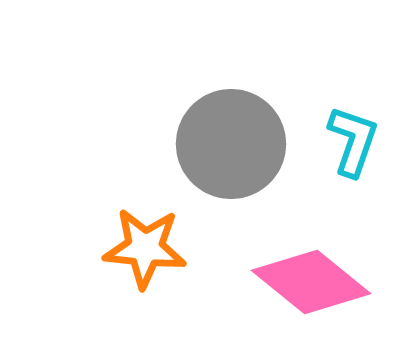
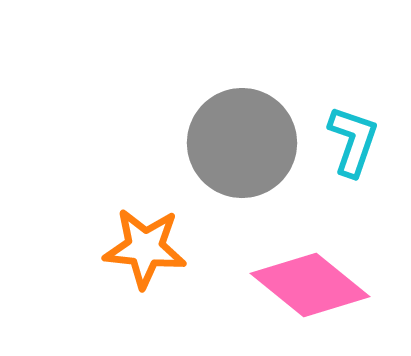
gray circle: moved 11 px right, 1 px up
pink diamond: moved 1 px left, 3 px down
